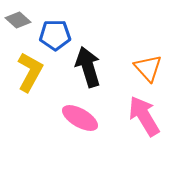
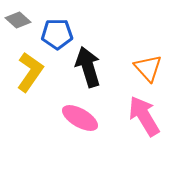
blue pentagon: moved 2 px right, 1 px up
yellow L-shape: rotated 6 degrees clockwise
